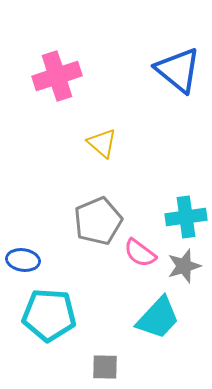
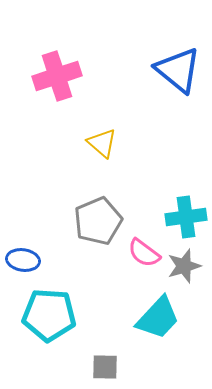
pink semicircle: moved 4 px right
